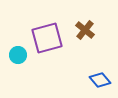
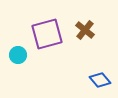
purple square: moved 4 px up
